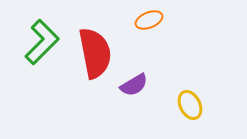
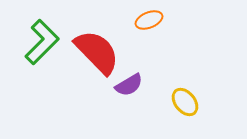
red semicircle: moved 2 px right, 1 px up; rotated 33 degrees counterclockwise
purple semicircle: moved 5 px left
yellow ellipse: moved 5 px left, 3 px up; rotated 12 degrees counterclockwise
